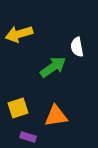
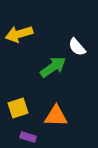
white semicircle: rotated 30 degrees counterclockwise
orange triangle: rotated 10 degrees clockwise
